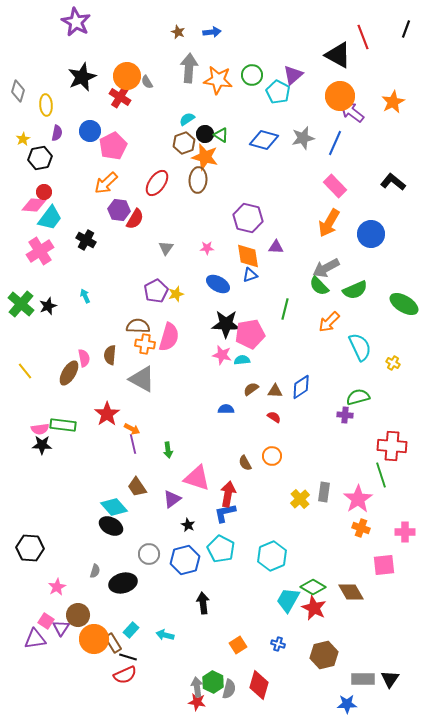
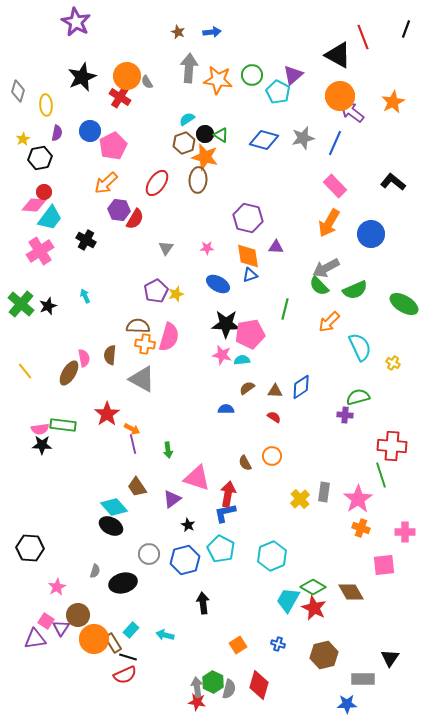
brown semicircle at (251, 389): moved 4 px left, 1 px up
black triangle at (390, 679): moved 21 px up
